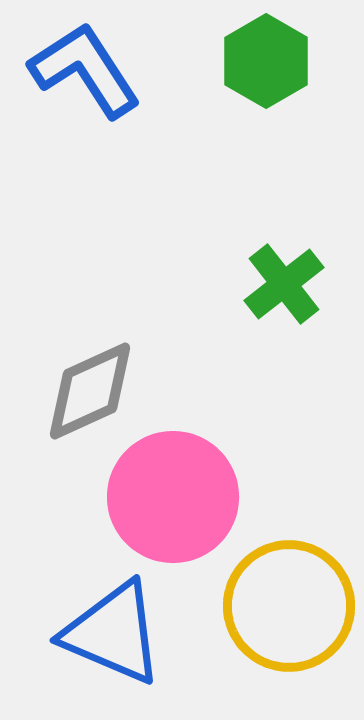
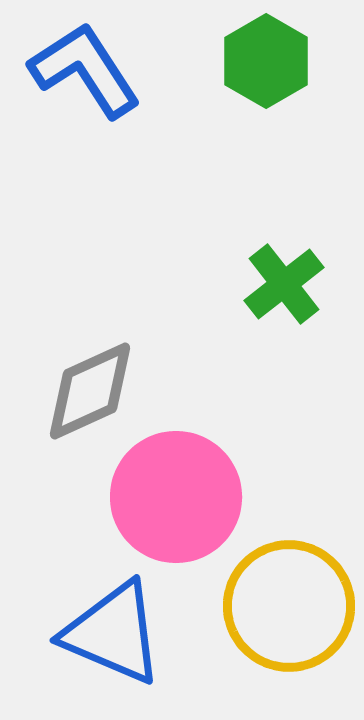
pink circle: moved 3 px right
